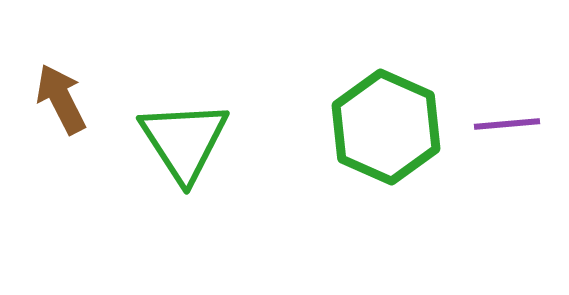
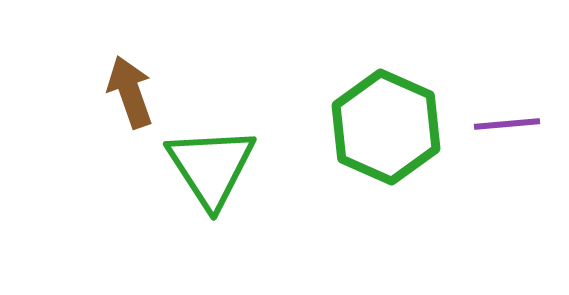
brown arrow: moved 69 px right, 7 px up; rotated 8 degrees clockwise
green triangle: moved 27 px right, 26 px down
